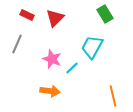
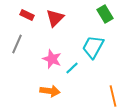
cyan trapezoid: moved 1 px right
